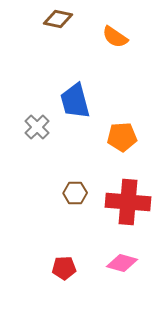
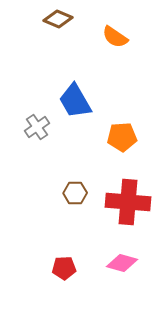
brown diamond: rotated 12 degrees clockwise
blue trapezoid: rotated 15 degrees counterclockwise
gray cross: rotated 10 degrees clockwise
